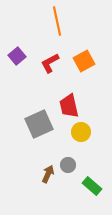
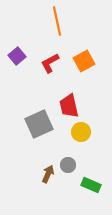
green rectangle: moved 1 px left, 1 px up; rotated 18 degrees counterclockwise
